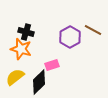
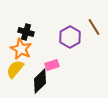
brown line: moved 1 px right, 3 px up; rotated 30 degrees clockwise
orange star: rotated 10 degrees clockwise
yellow semicircle: moved 8 px up; rotated 12 degrees counterclockwise
black diamond: moved 1 px right, 1 px up
